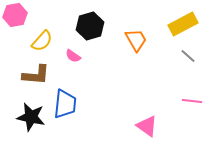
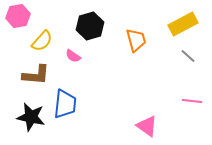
pink hexagon: moved 3 px right, 1 px down
orange trapezoid: rotated 15 degrees clockwise
